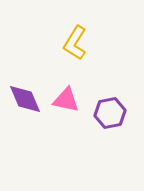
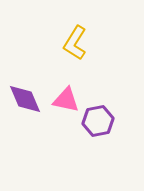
purple hexagon: moved 12 px left, 8 px down
